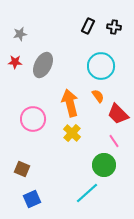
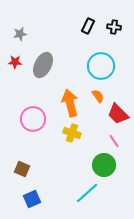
yellow cross: rotated 24 degrees counterclockwise
